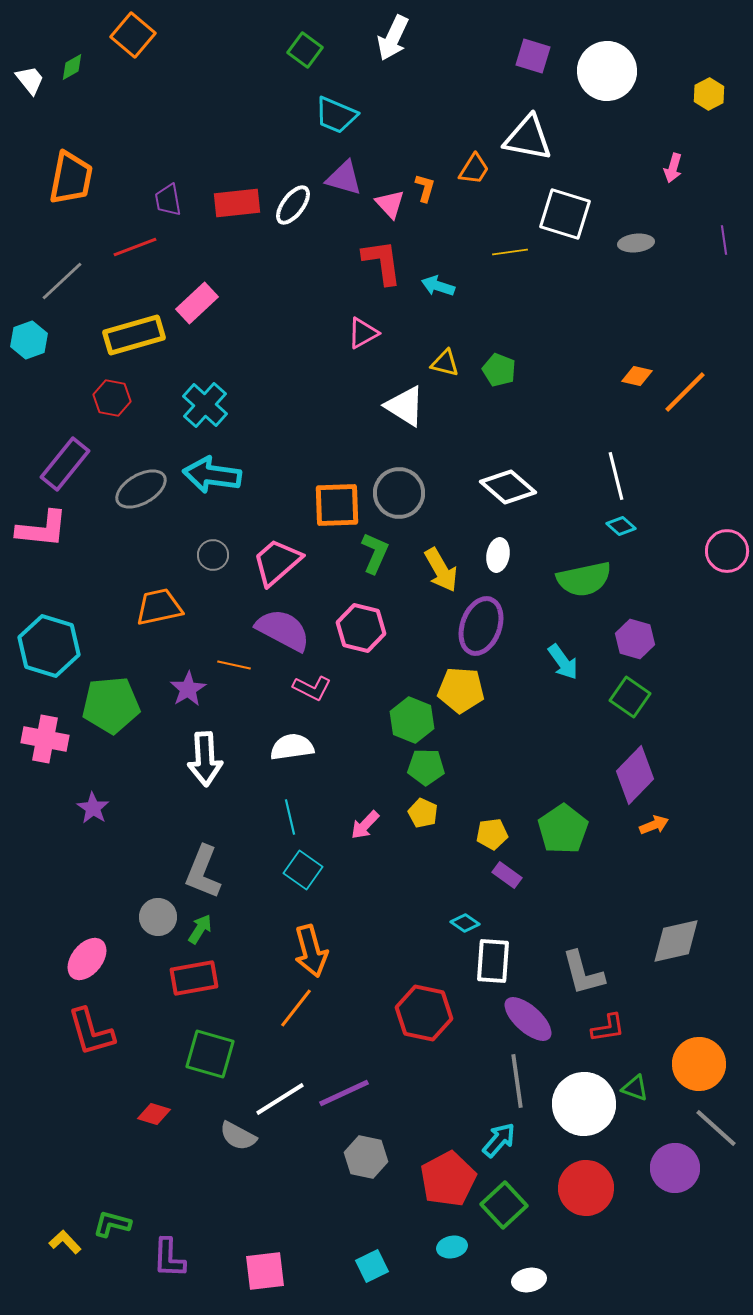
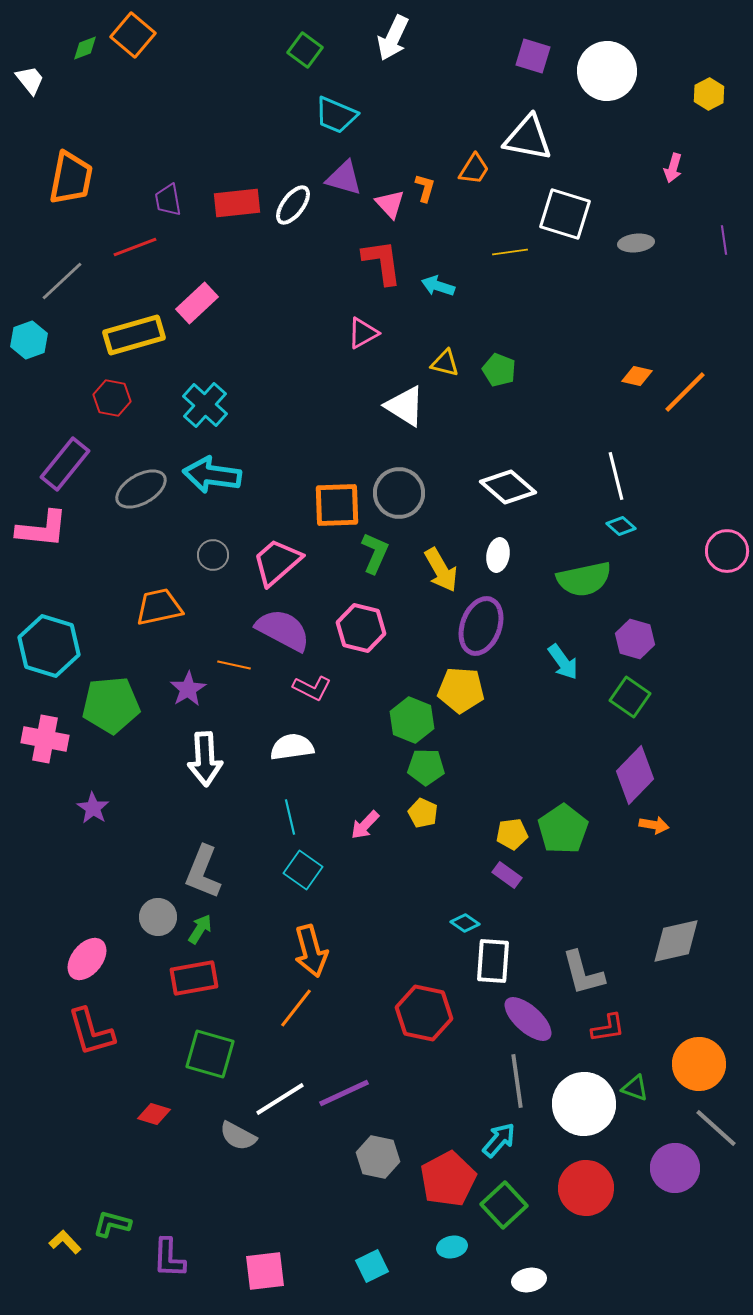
green diamond at (72, 67): moved 13 px right, 19 px up; rotated 8 degrees clockwise
orange arrow at (654, 825): rotated 32 degrees clockwise
yellow pentagon at (492, 834): moved 20 px right
gray hexagon at (366, 1157): moved 12 px right
